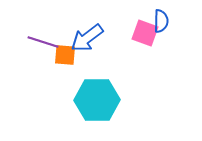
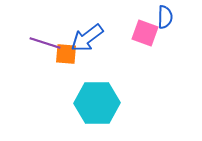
blue semicircle: moved 4 px right, 4 px up
purple line: moved 2 px right, 1 px down
orange square: moved 1 px right, 1 px up
cyan hexagon: moved 3 px down
